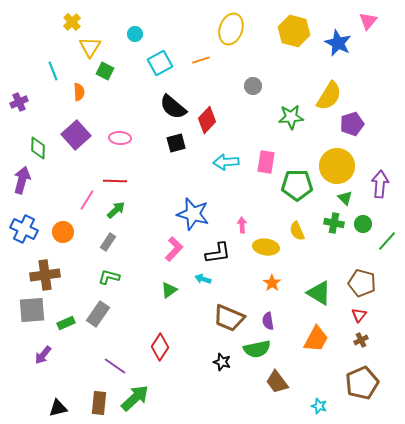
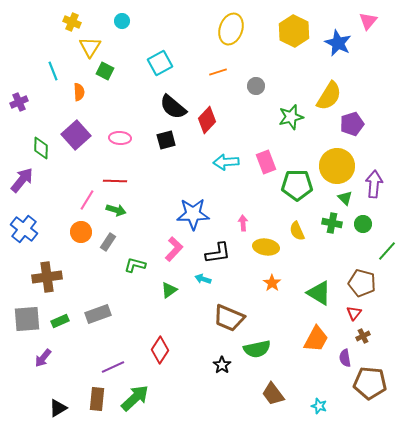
yellow cross at (72, 22): rotated 24 degrees counterclockwise
yellow hexagon at (294, 31): rotated 12 degrees clockwise
cyan circle at (135, 34): moved 13 px left, 13 px up
orange line at (201, 60): moved 17 px right, 12 px down
gray circle at (253, 86): moved 3 px right
green star at (291, 117): rotated 10 degrees counterclockwise
black square at (176, 143): moved 10 px left, 3 px up
green diamond at (38, 148): moved 3 px right
pink rectangle at (266, 162): rotated 30 degrees counterclockwise
purple arrow at (22, 180): rotated 24 degrees clockwise
purple arrow at (380, 184): moved 6 px left
green arrow at (116, 210): rotated 60 degrees clockwise
blue star at (193, 214): rotated 16 degrees counterclockwise
green cross at (334, 223): moved 2 px left
pink arrow at (242, 225): moved 1 px right, 2 px up
blue cross at (24, 229): rotated 12 degrees clockwise
orange circle at (63, 232): moved 18 px right
green line at (387, 241): moved 10 px down
brown cross at (45, 275): moved 2 px right, 2 px down
green L-shape at (109, 277): moved 26 px right, 12 px up
gray square at (32, 310): moved 5 px left, 9 px down
gray rectangle at (98, 314): rotated 35 degrees clockwise
red triangle at (359, 315): moved 5 px left, 2 px up
purple semicircle at (268, 321): moved 77 px right, 37 px down
green rectangle at (66, 323): moved 6 px left, 2 px up
brown cross at (361, 340): moved 2 px right, 4 px up
red diamond at (160, 347): moved 3 px down
purple arrow at (43, 355): moved 3 px down
black star at (222, 362): moved 3 px down; rotated 18 degrees clockwise
purple line at (115, 366): moved 2 px left, 1 px down; rotated 60 degrees counterclockwise
brown trapezoid at (277, 382): moved 4 px left, 12 px down
brown pentagon at (362, 383): moved 8 px right; rotated 28 degrees clockwise
brown rectangle at (99, 403): moved 2 px left, 4 px up
black triangle at (58, 408): rotated 18 degrees counterclockwise
